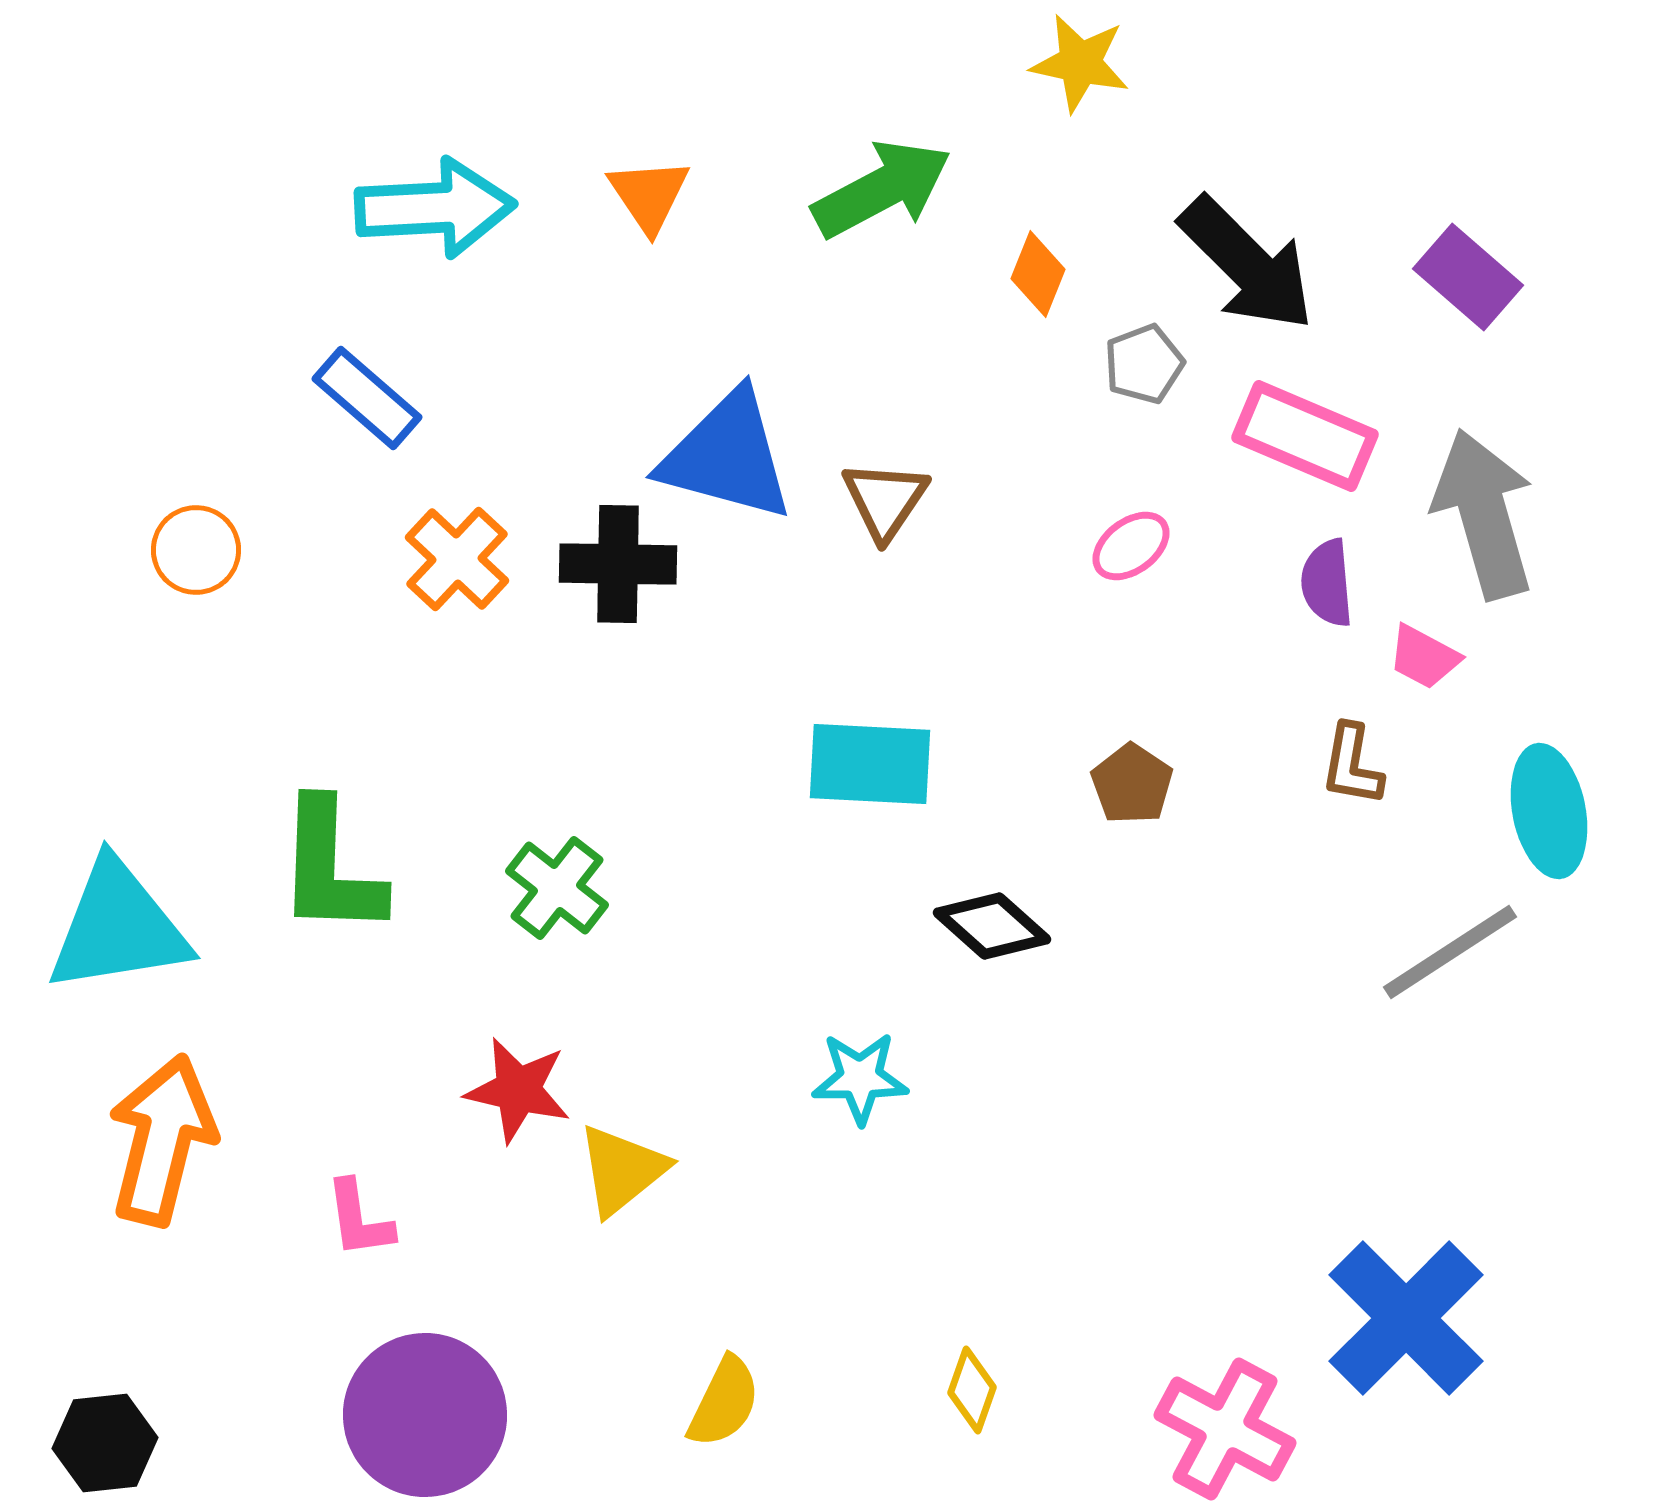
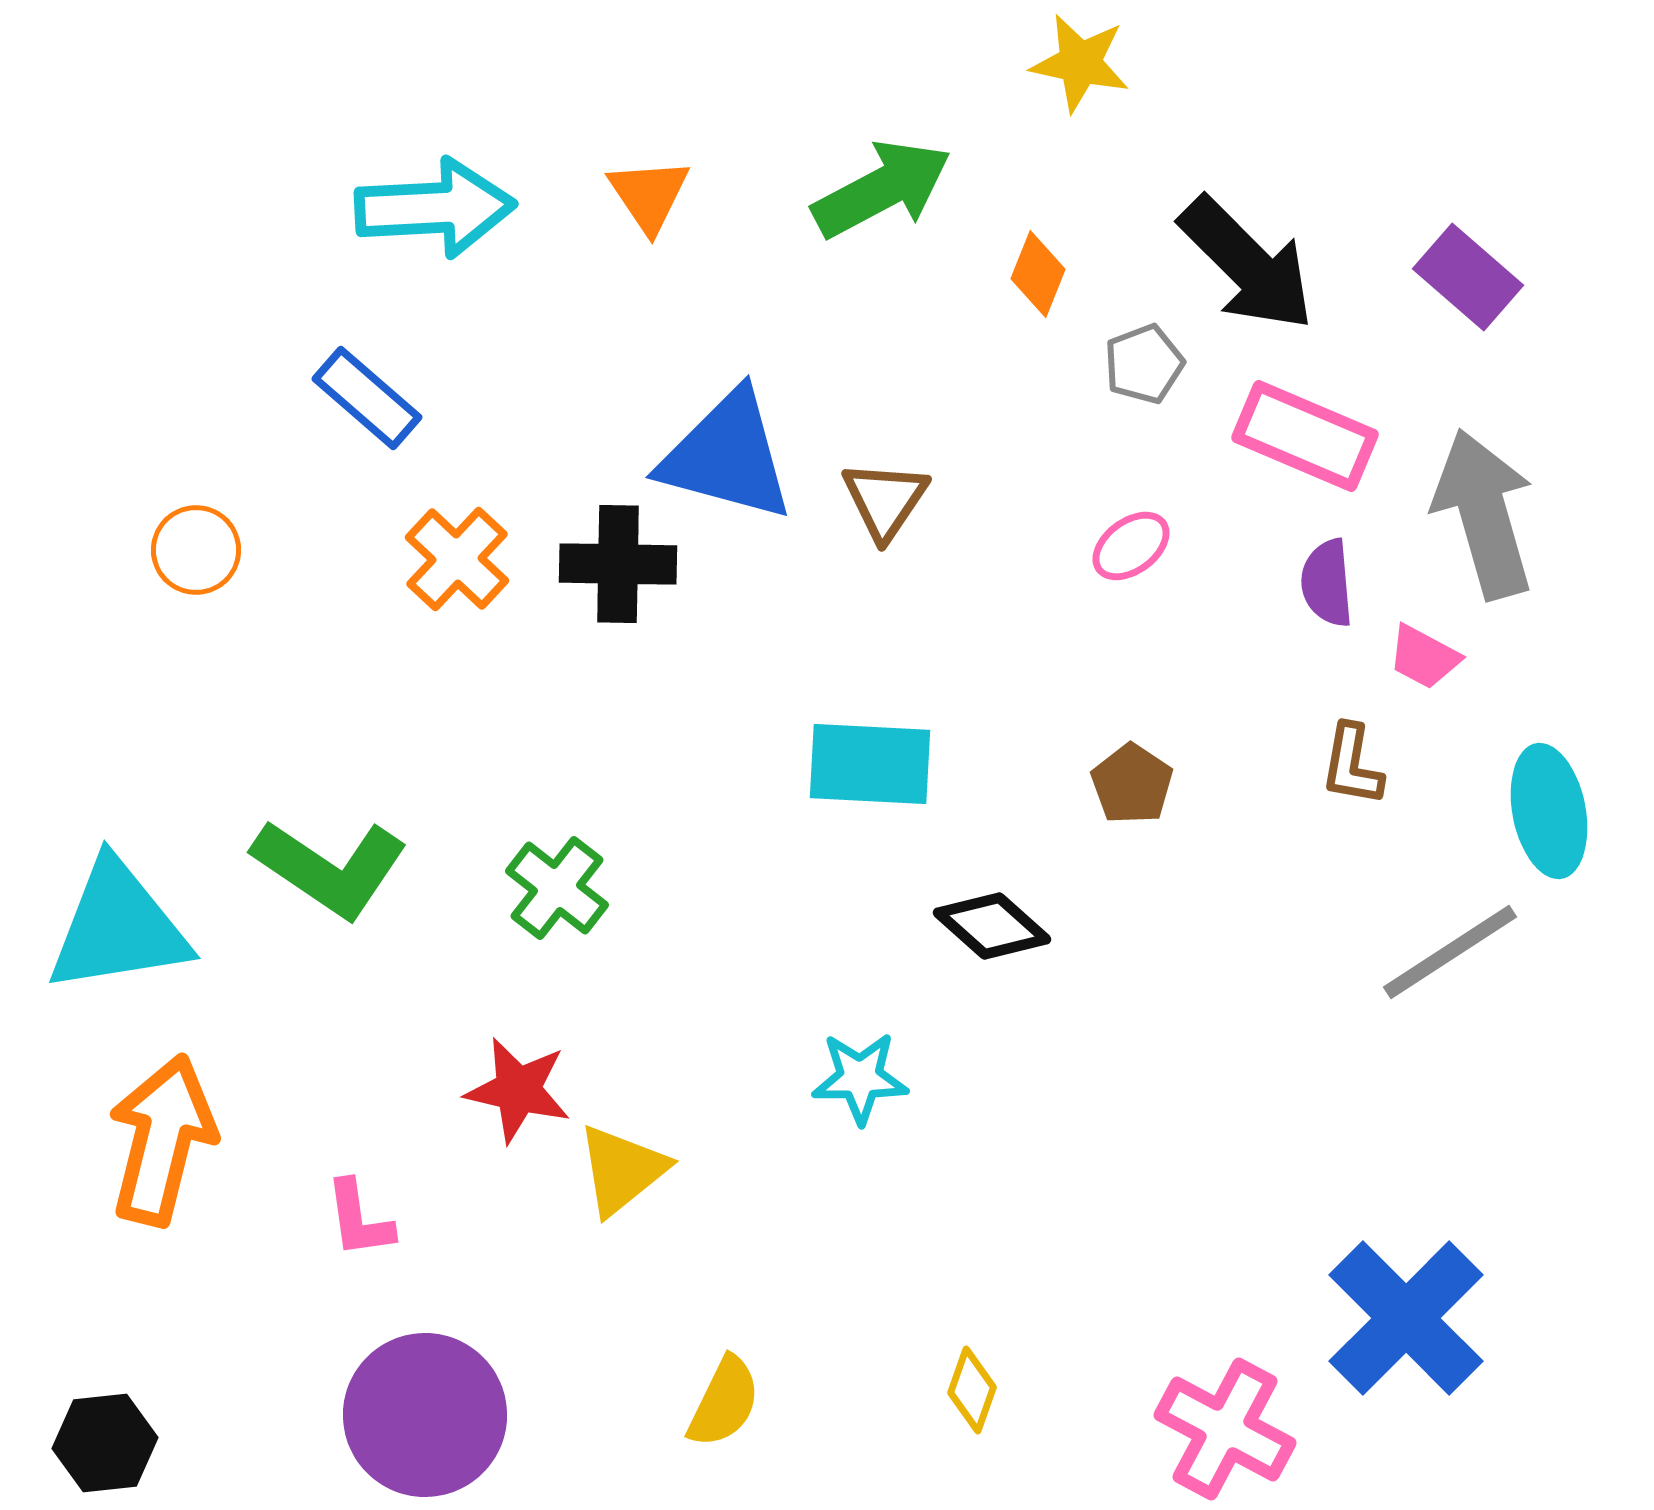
green L-shape: rotated 58 degrees counterclockwise
